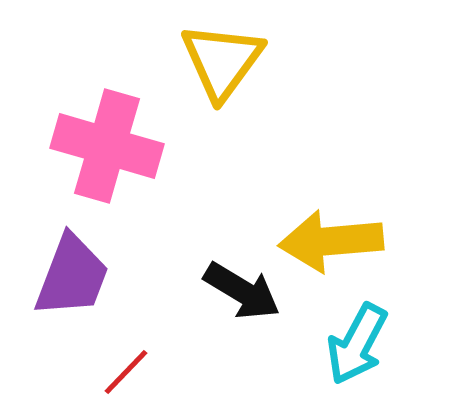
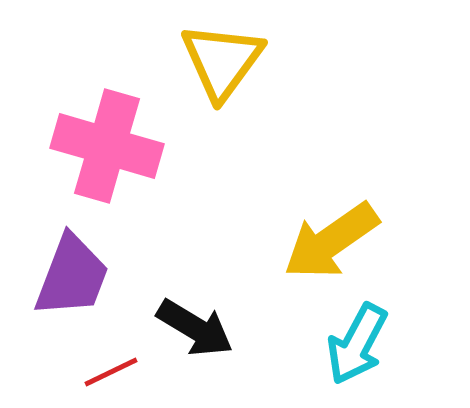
yellow arrow: rotated 30 degrees counterclockwise
black arrow: moved 47 px left, 37 px down
red line: moved 15 px left; rotated 20 degrees clockwise
